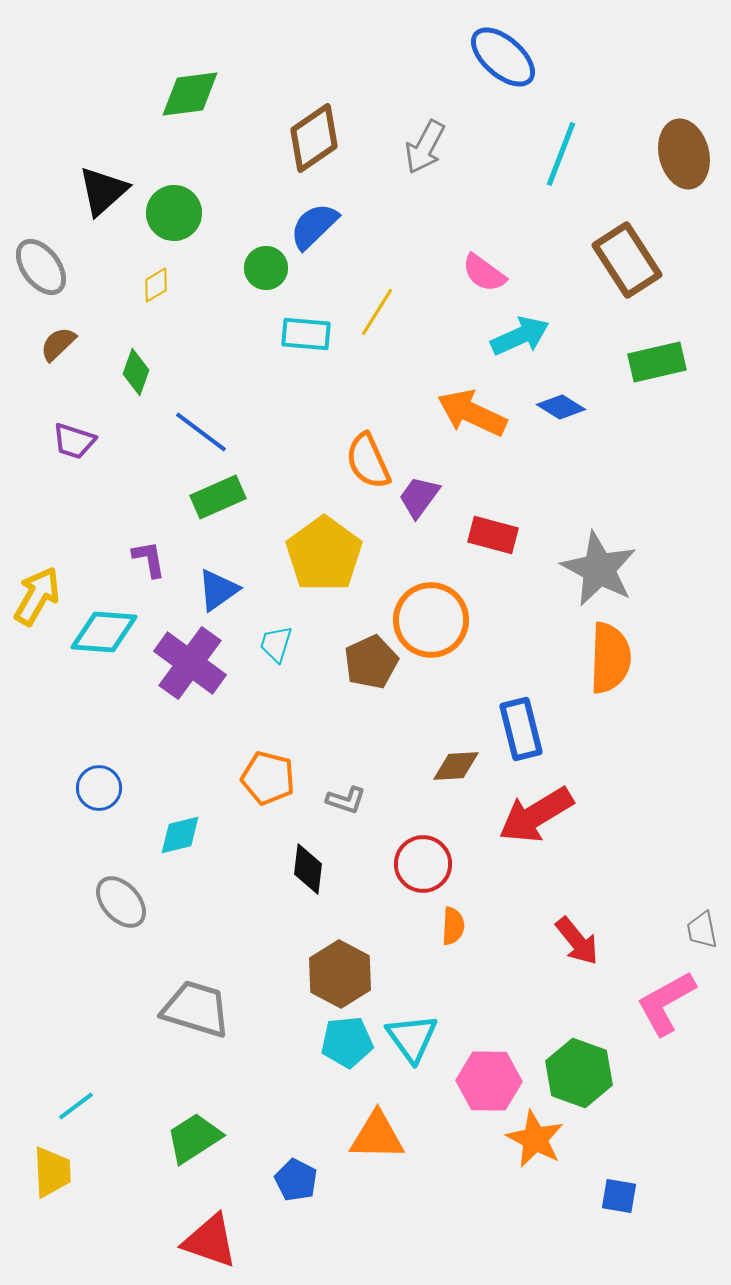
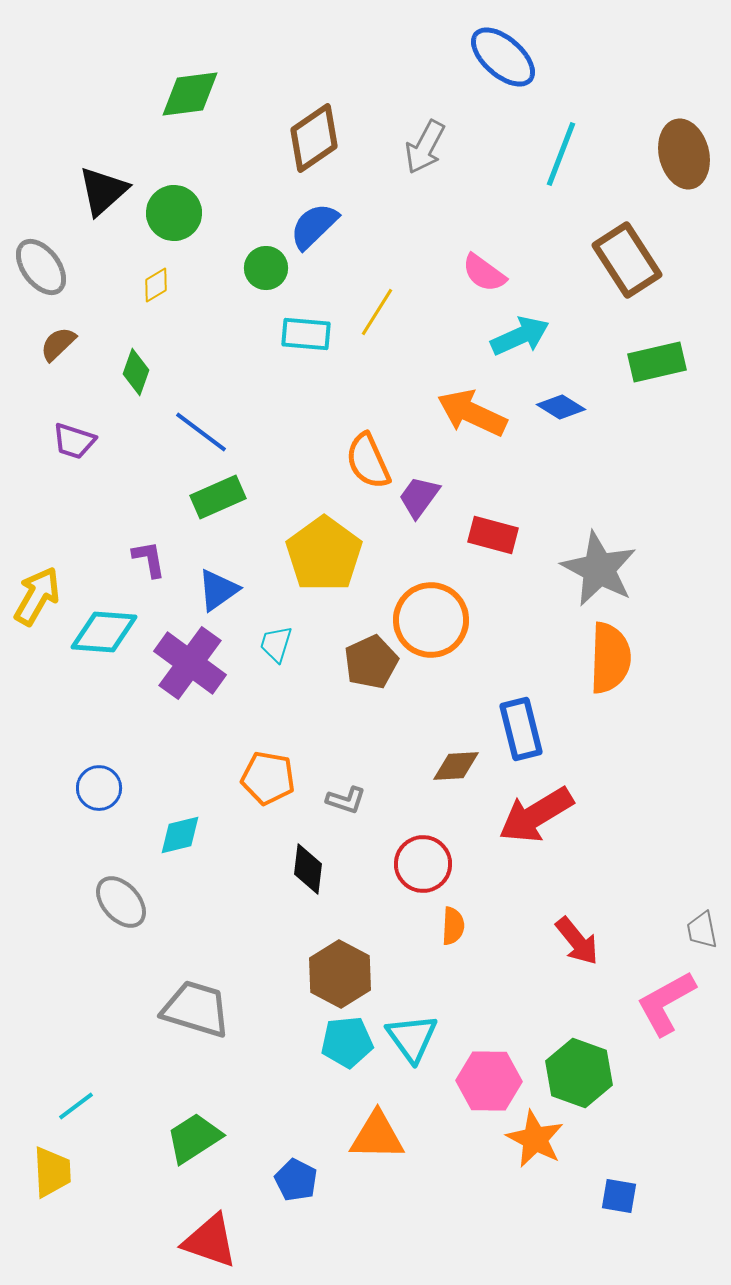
orange pentagon at (268, 778): rotated 4 degrees counterclockwise
